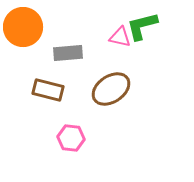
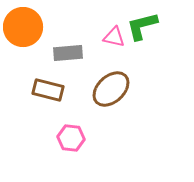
pink triangle: moved 6 px left
brown ellipse: rotated 9 degrees counterclockwise
